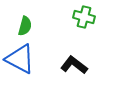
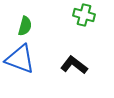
green cross: moved 2 px up
blue triangle: rotated 8 degrees counterclockwise
